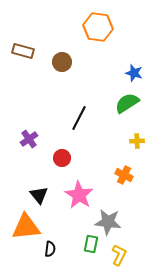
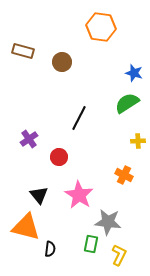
orange hexagon: moved 3 px right
yellow cross: moved 1 px right
red circle: moved 3 px left, 1 px up
orange triangle: rotated 20 degrees clockwise
